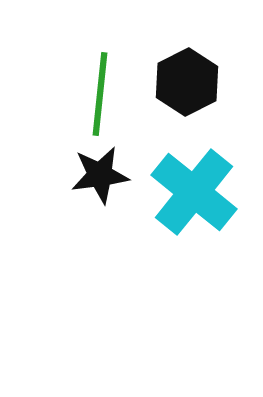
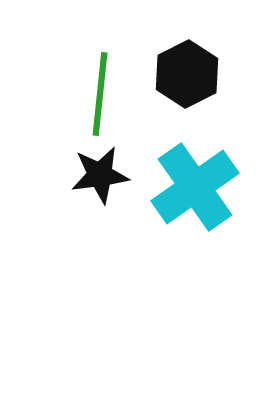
black hexagon: moved 8 px up
cyan cross: moved 1 px right, 5 px up; rotated 16 degrees clockwise
